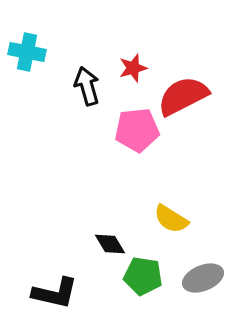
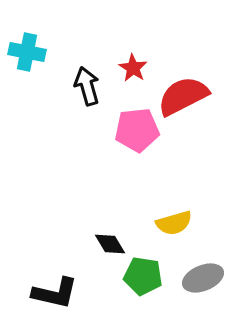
red star: rotated 24 degrees counterclockwise
yellow semicircle: moved 3 px right, 4 px down; rotated 48 degrees counterclockwise
